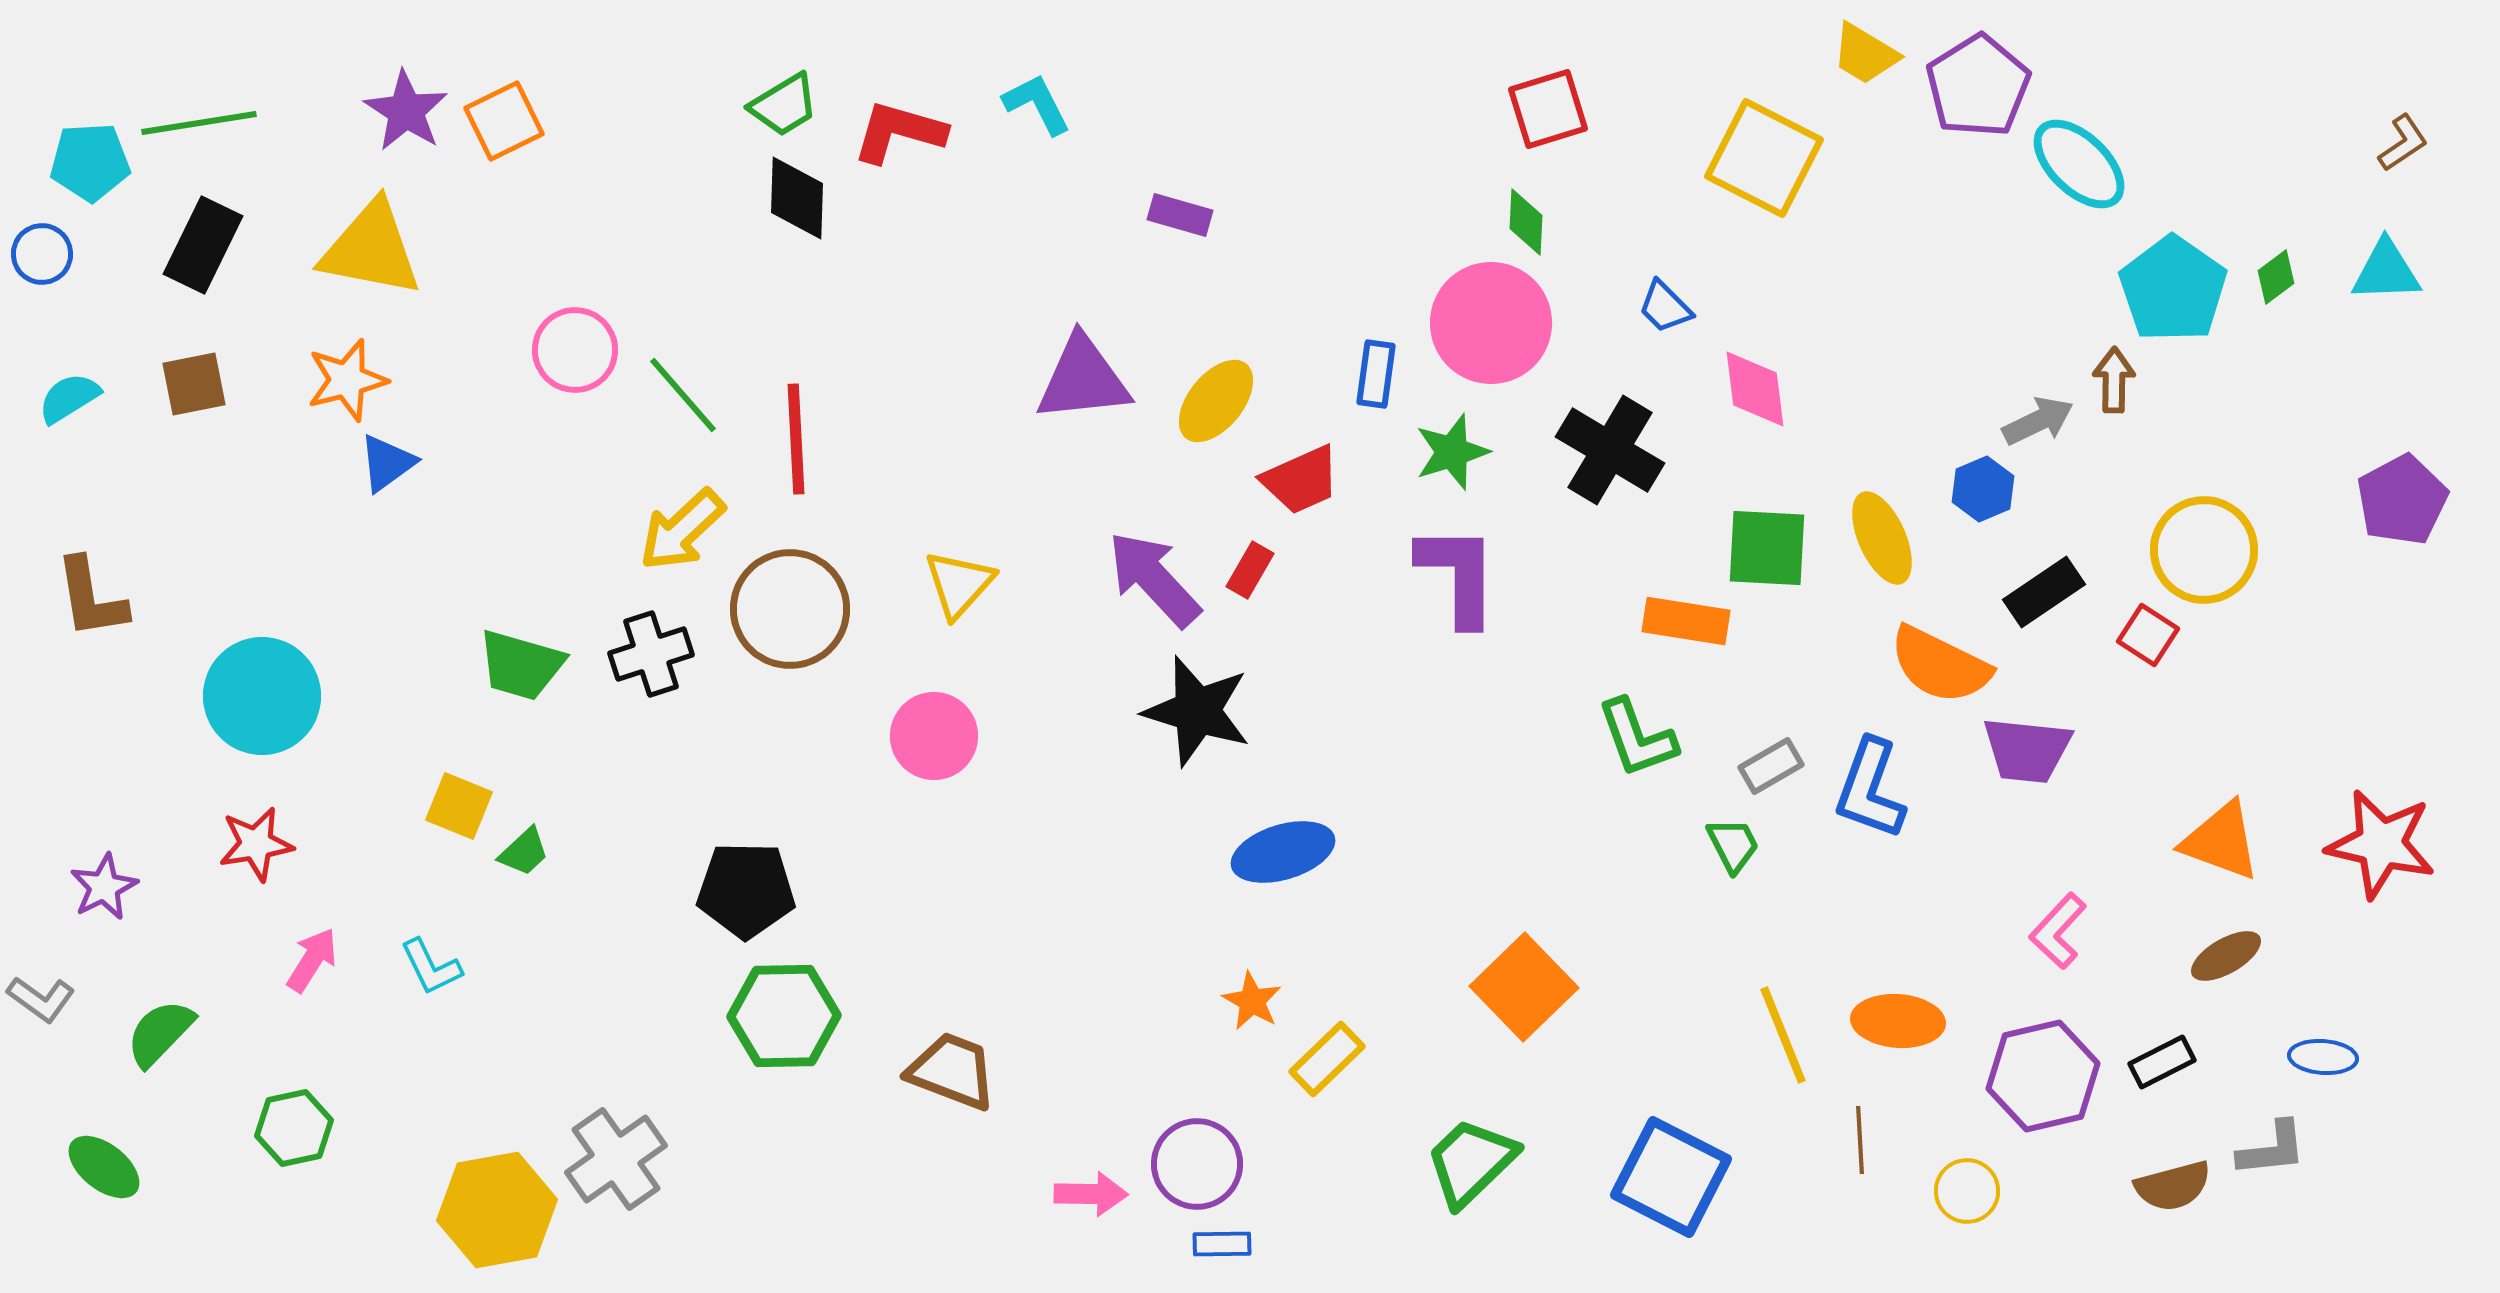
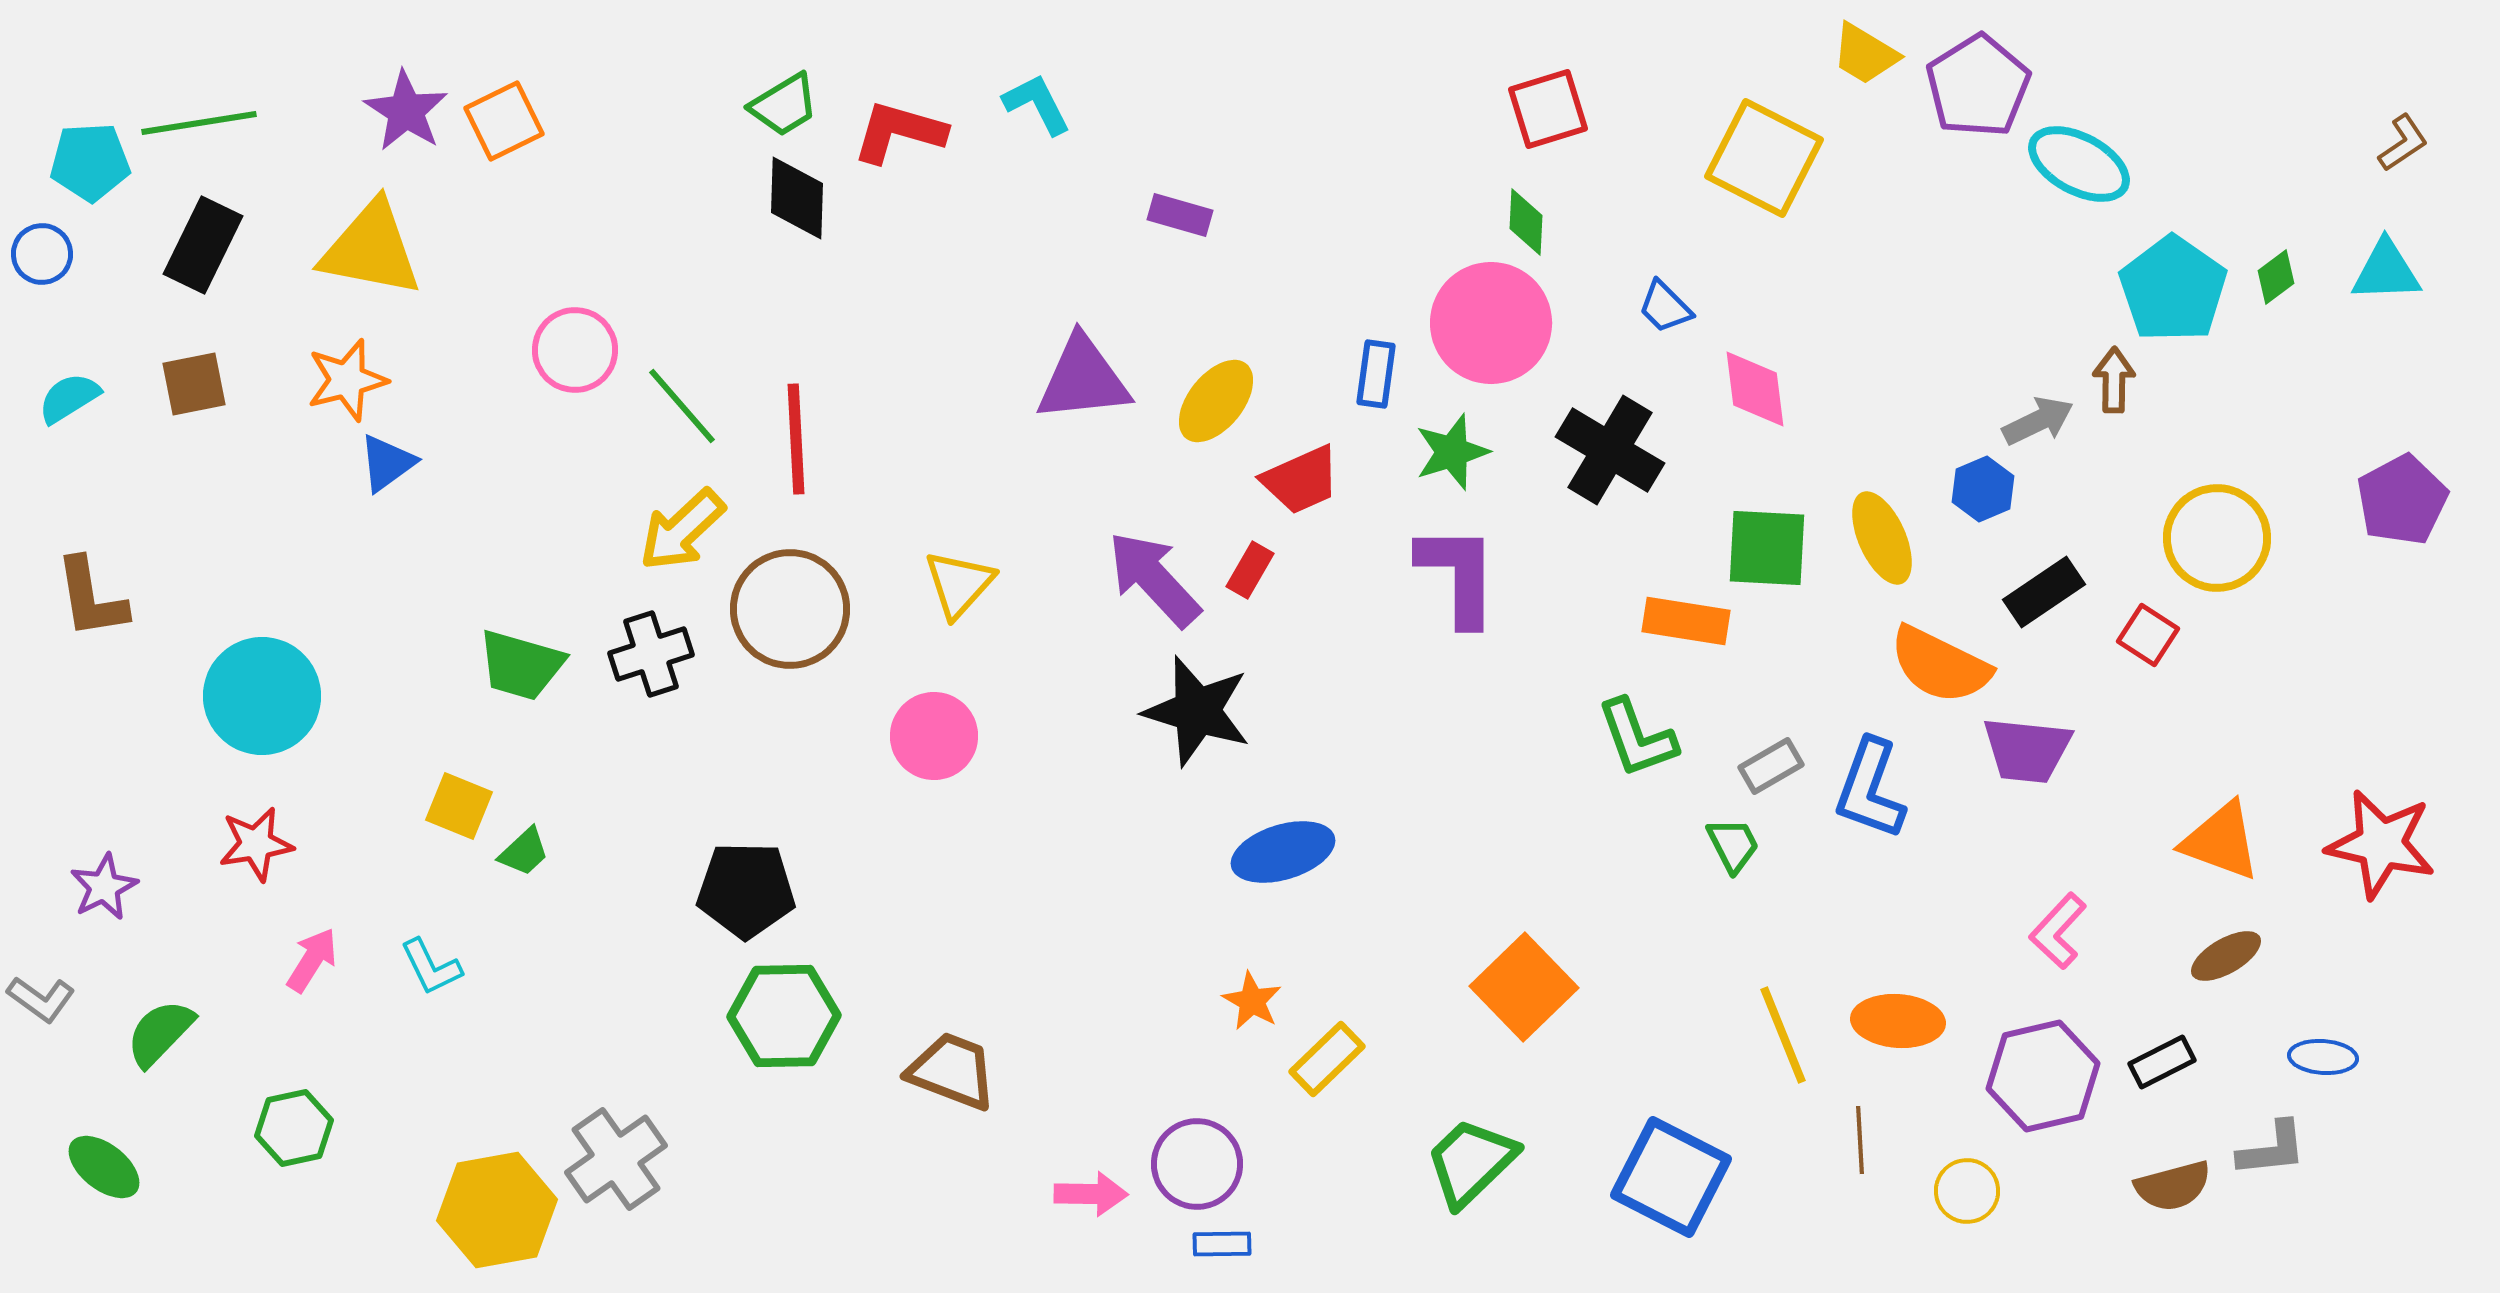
cyan ellipse at (2079, 164): rotated 16 degrees counterclockwise
green line at (683, 395): moved 1 px left, 11 px down
yellow circle at (2204, 550): moved 13 px right, 12 px up
